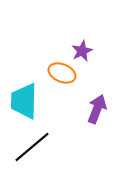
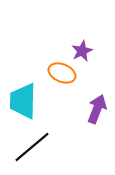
cyan trapezoid: moved 1 px left
